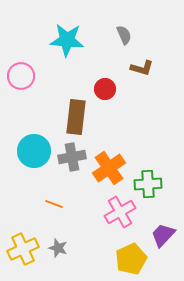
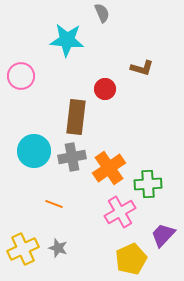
gray semicircle: moved 22 px left, 22 px up
